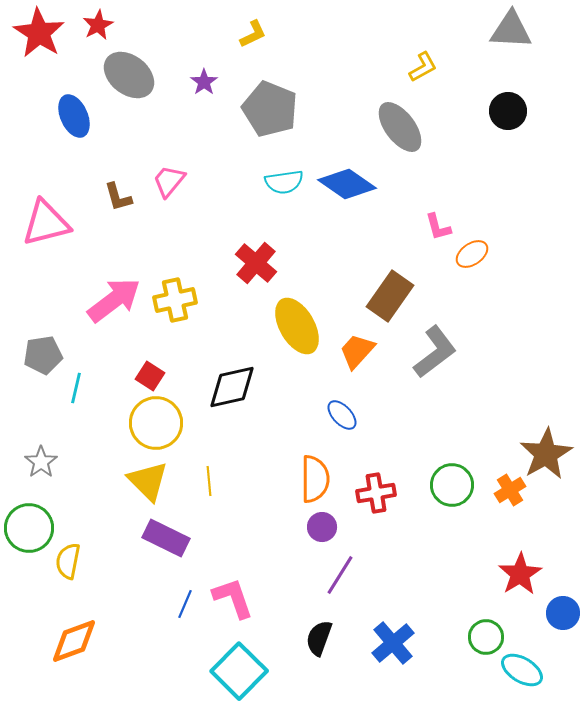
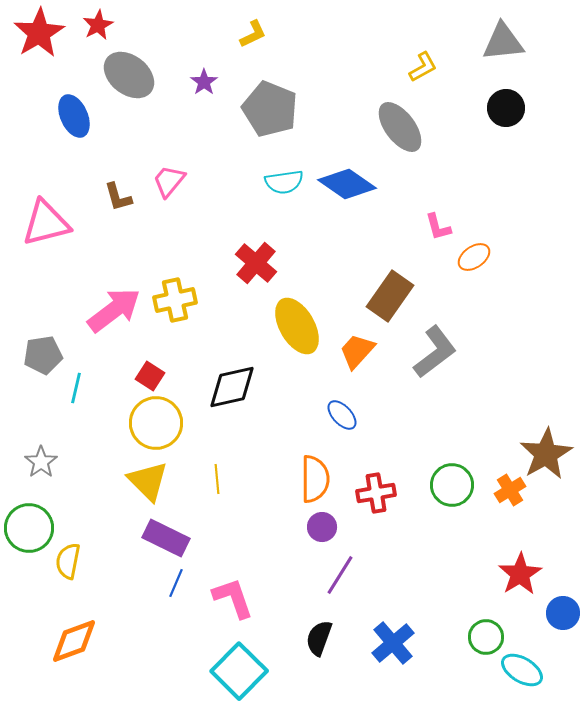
gray triangle at (511, 30): moved 8 px left, 12 px down; rotated 9 degrees counterclockwise
red star at (39, 33): rotated 9 degrees clockwise
black circle at (508, 111): moved 2 px left, 3 px up
orange ellipse at (472, 254): moved 2 px right, 3 px down
pink arrow at (114, 300): moved 10 px down
yellow line at (209, 481): moved 8 px right, 2 px up
blue line at (185, 604): moved 9 px left, 21 px up
